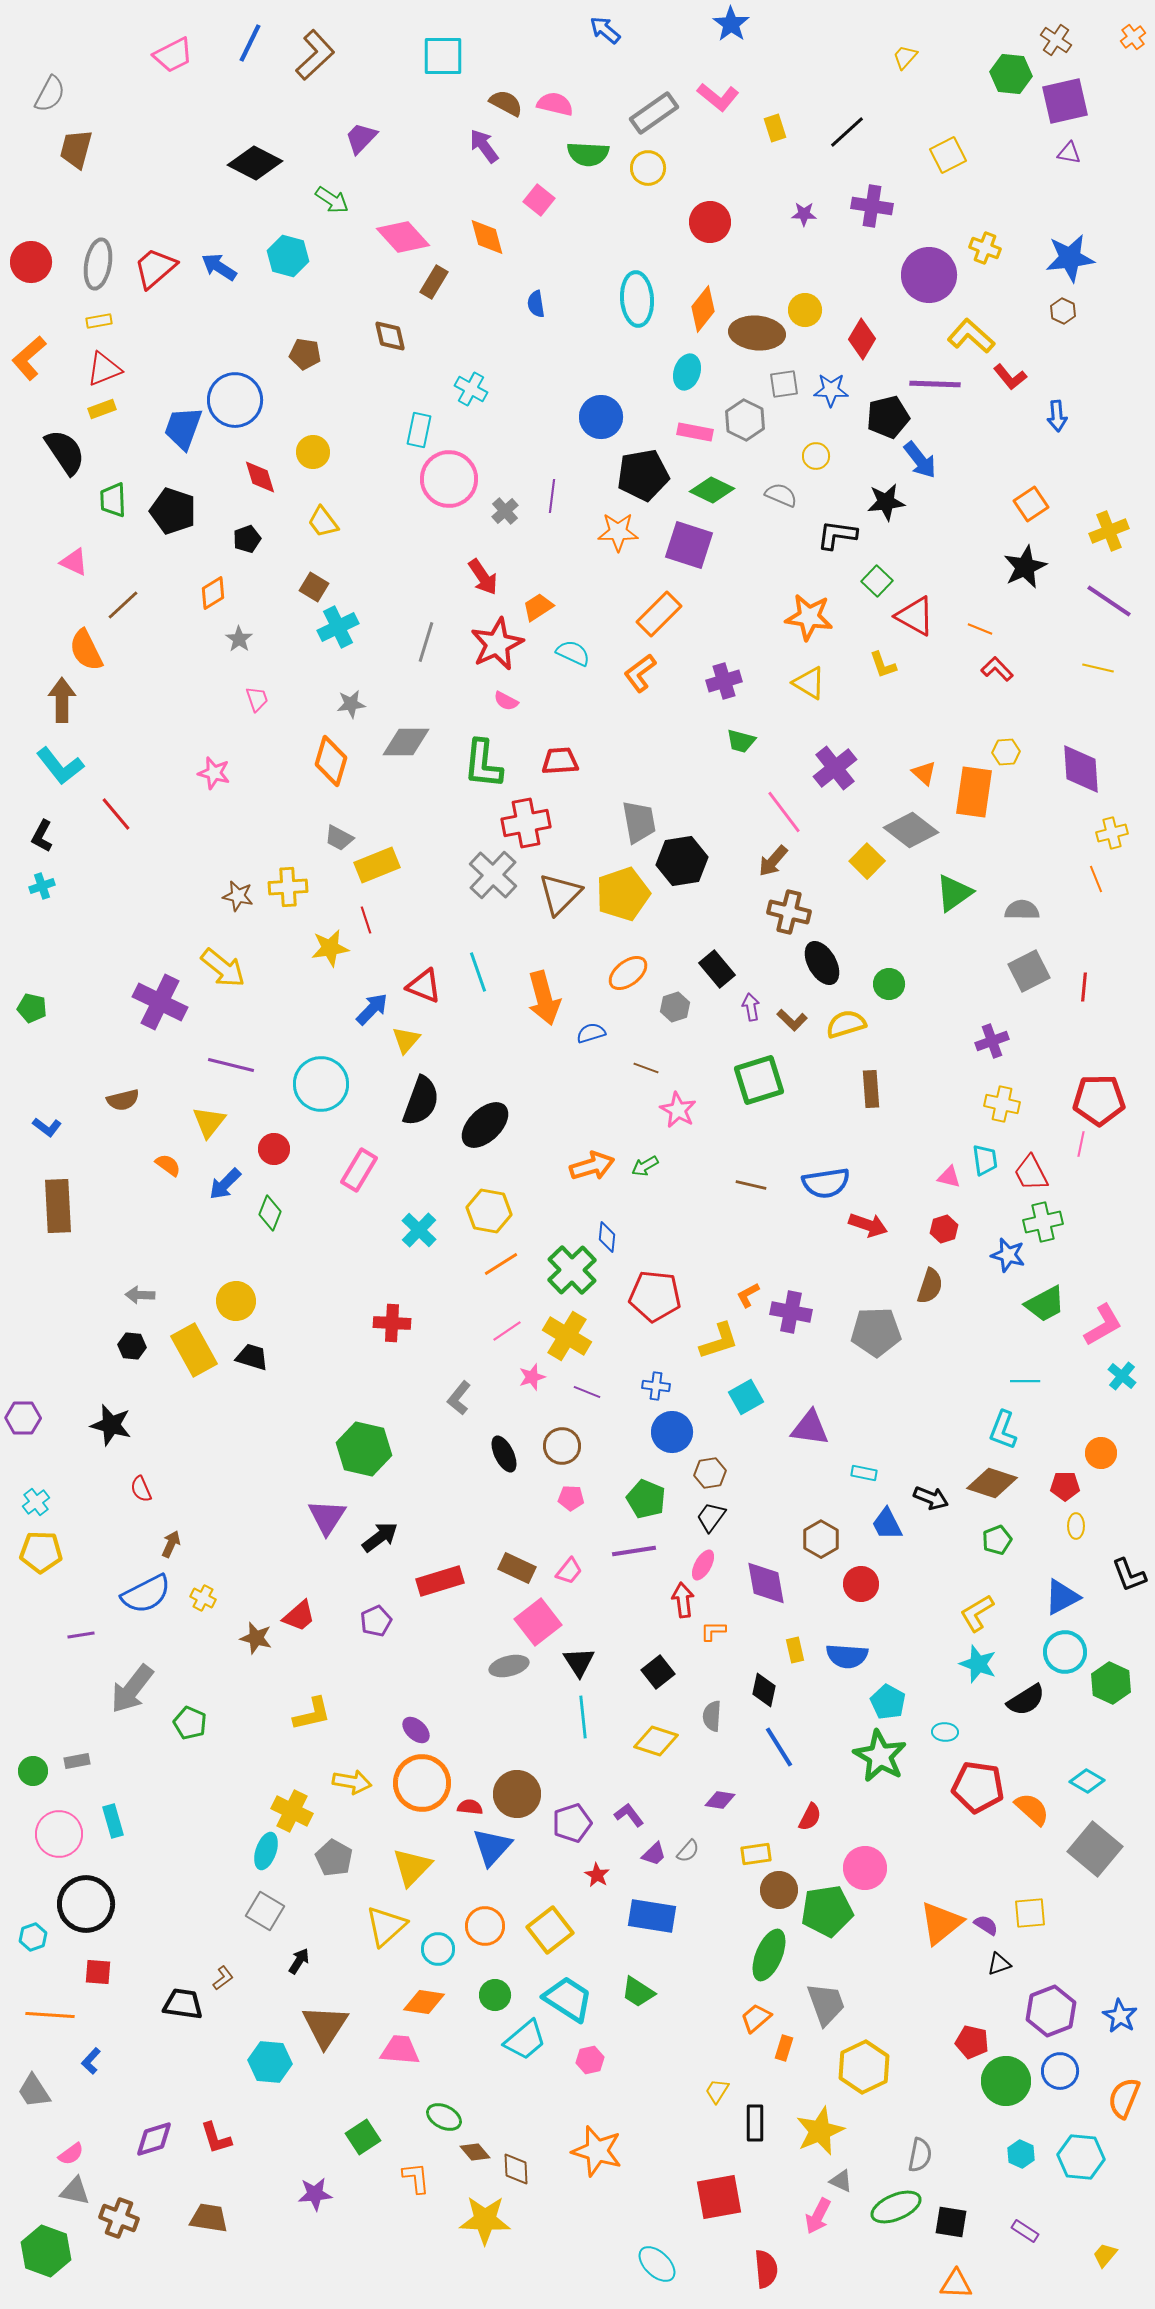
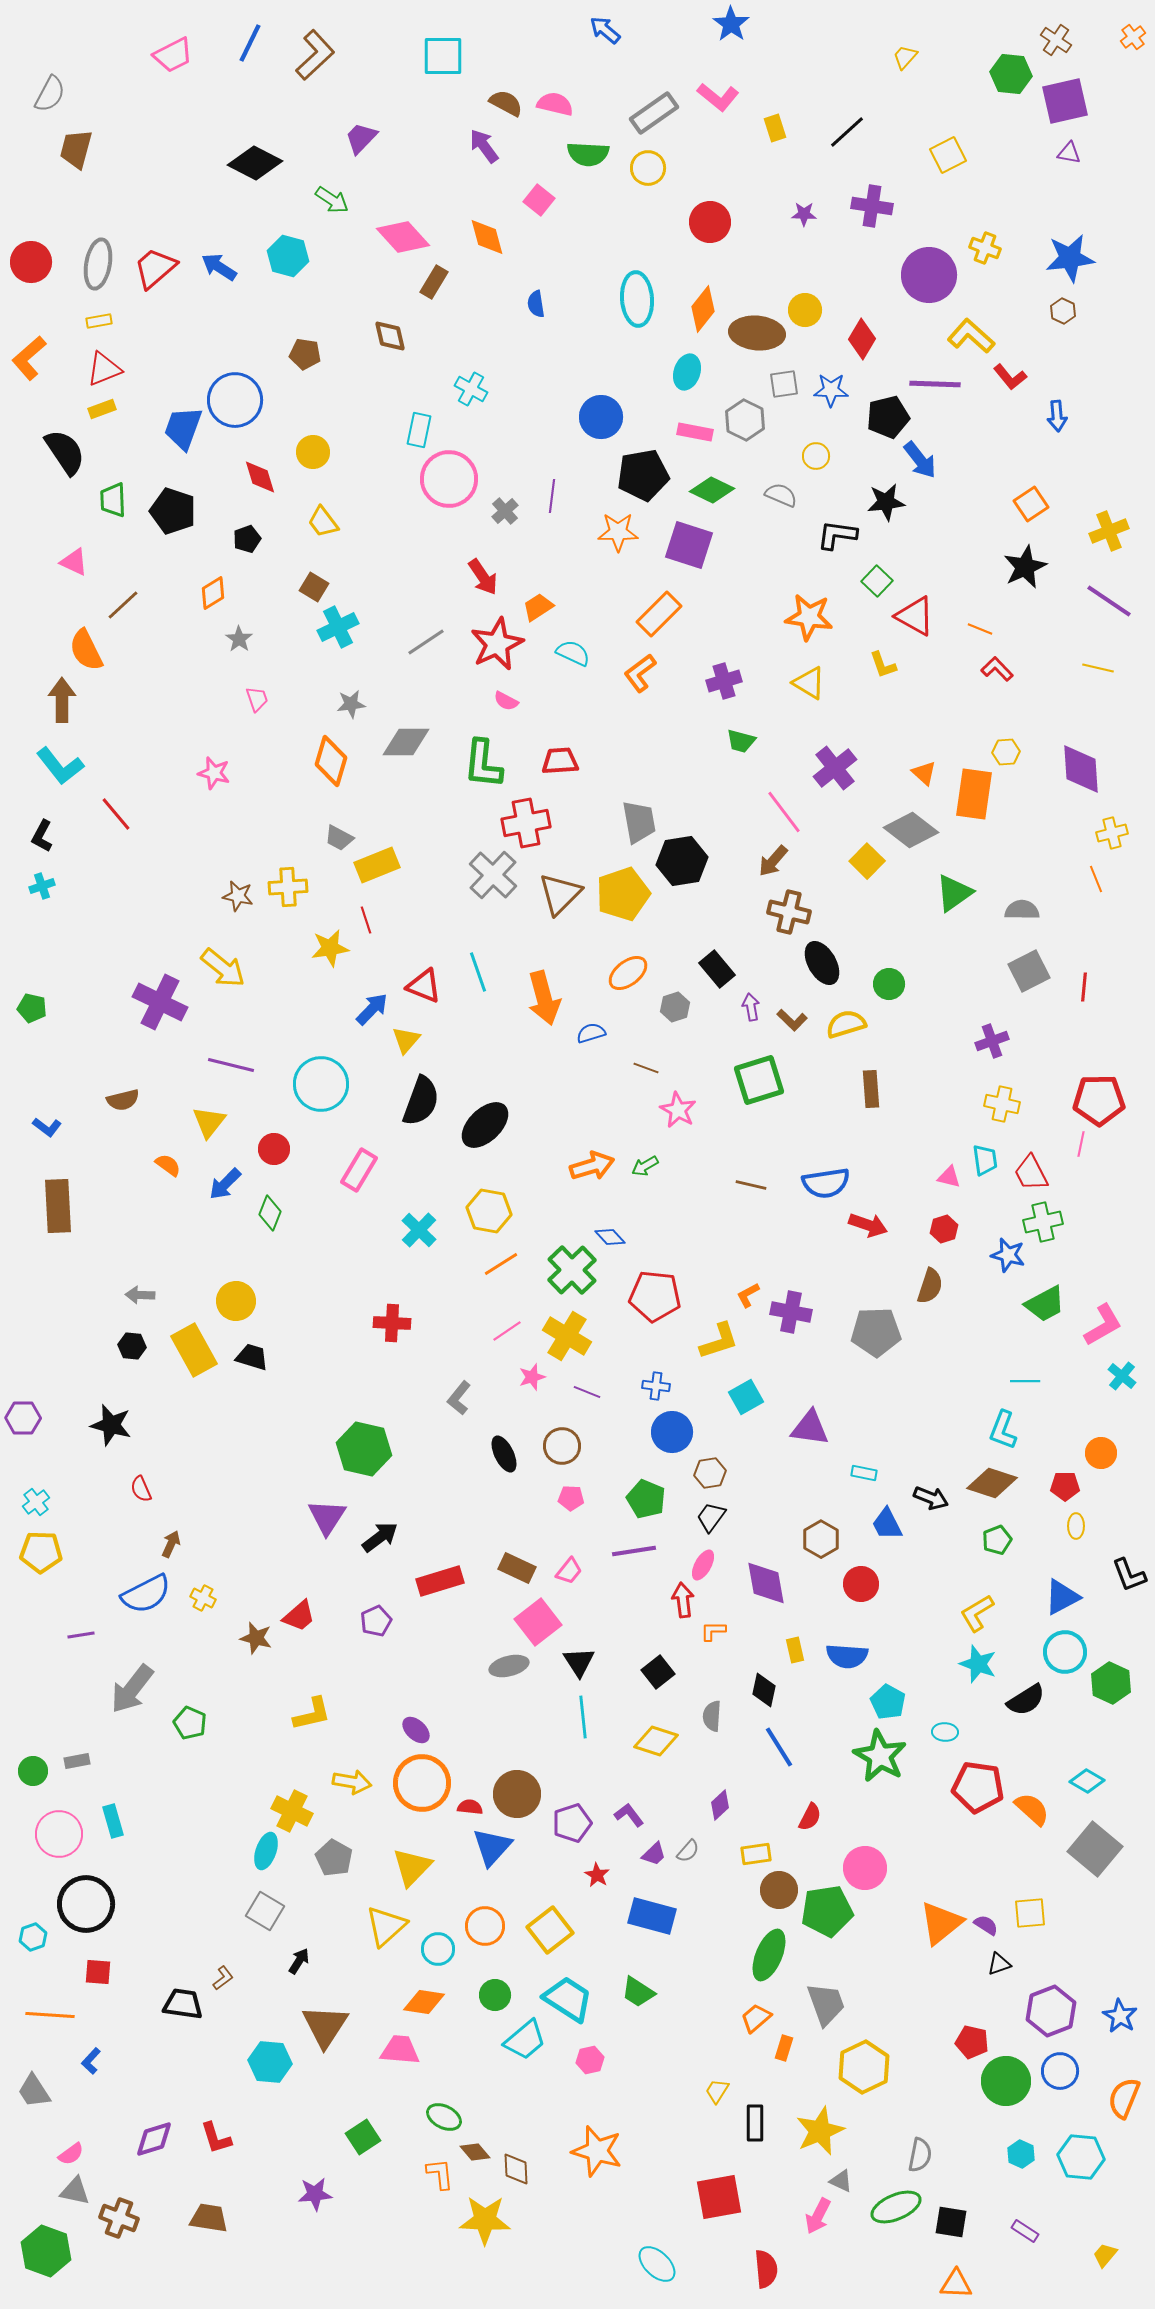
gray line at (426, 642): rotated 39 degrees clockwise
orange rectangle at (974, 792): moved 2 px down
blue diamond at (607, 1237): moved 3 px right; rotated 48 degrees counterclockwise
purple diamond at (720, 1800): moved 5 px down; rotated 52 degrees counterclockwise
blue rectangle at (652, 1916): rotated 6 degrees clockwise
orange L-shape at (416, 2178): moved 24 px right, 4 px up
